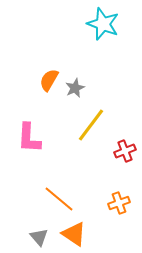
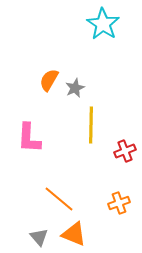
cyan star: rotated 12 degrees clockwise
yellow line: rotated 36 degrees counterclockwise
orange triangle: rotated 12 degrees counterclockwise
